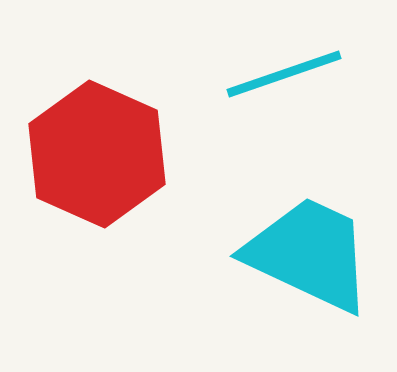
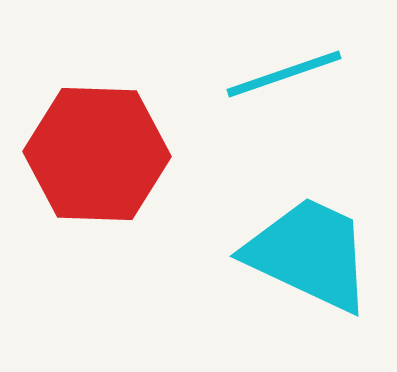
red hexagon: rotated 22 degrees counterclockwise
